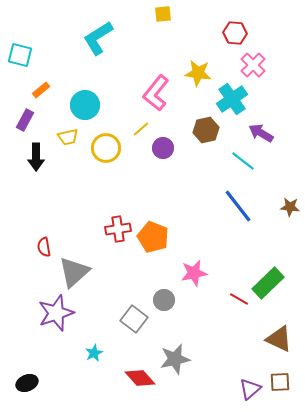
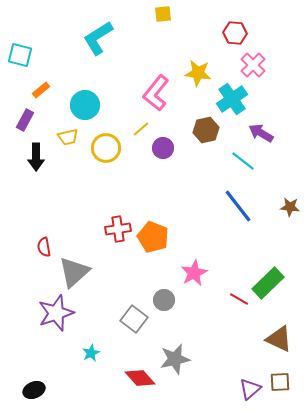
pink star: rotated 16 degrees counterclockwise
cyan star: moved 3 px left
black ellipse: moved 7 px right, 7 px down
